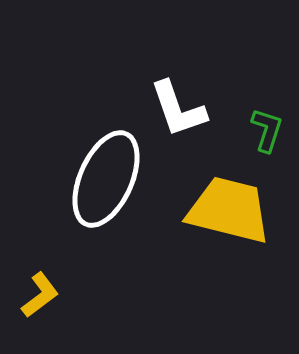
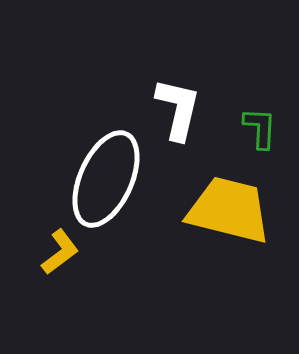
white L-shape: rotated 148 degrees counterclockwise
green L-shape: moved 7 px left, 2 px up; rotated 15 degrees counterclockwise
yellow L-shape: moved 20 px right, 43 px up
